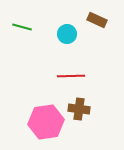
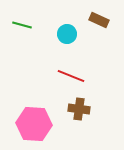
brown rectangle: moved 2 px right
green line: moved 2 px up
red line: rotated 24 degrees clockwise
pink hexagon: moved 12 px left, 2 px down; rotated 12 degrees clockwise
